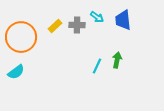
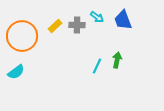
blue trapezoid: rotated 15 degrees counterclockwise
orange circle: moved 1 px right, 1 px up
